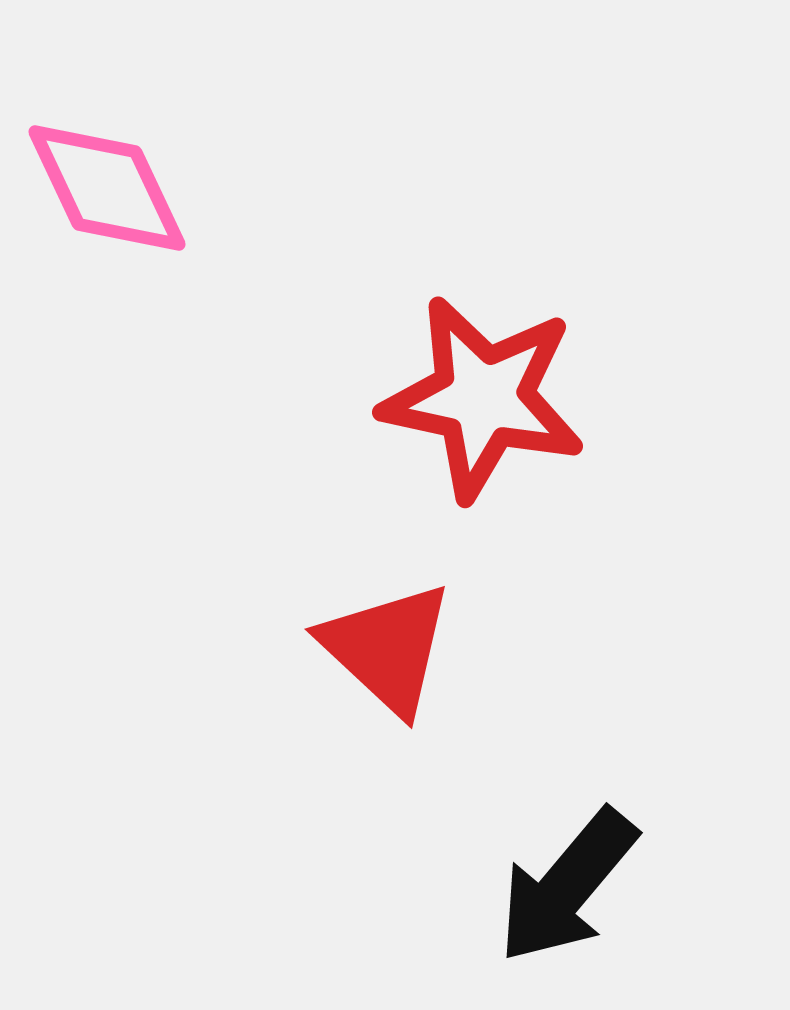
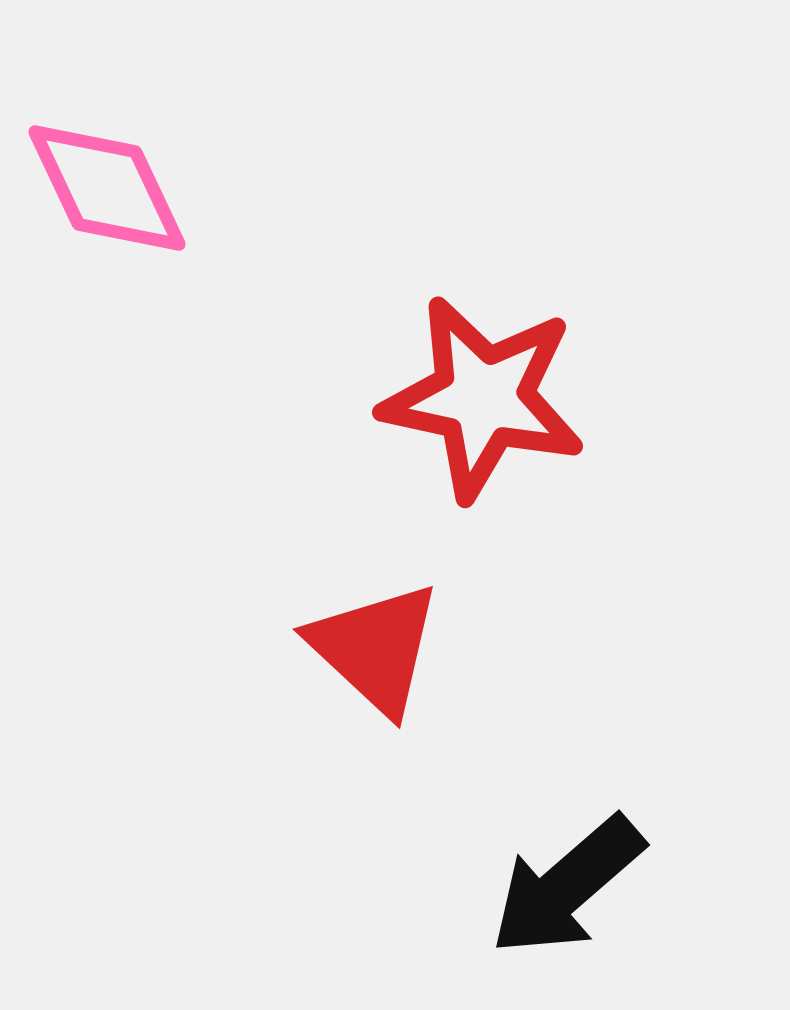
red triangle: moved 12 px left
black arrow: rotated 9 degrees clockwise
